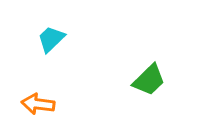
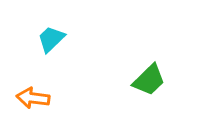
orange arrow: moved 5 px left, 6 px up
